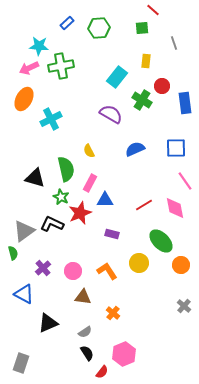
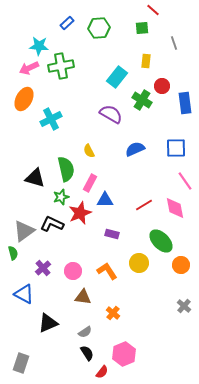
green star at (61, 197): rotated 28 degrees clockwise
